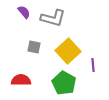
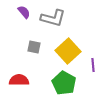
red semicircle: moved 2 px left
